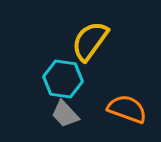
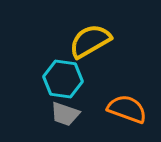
yellow semicircle: rotated 24 degrees clockwise
gray trapezoid: rotated 28 degrees counterclockwise
